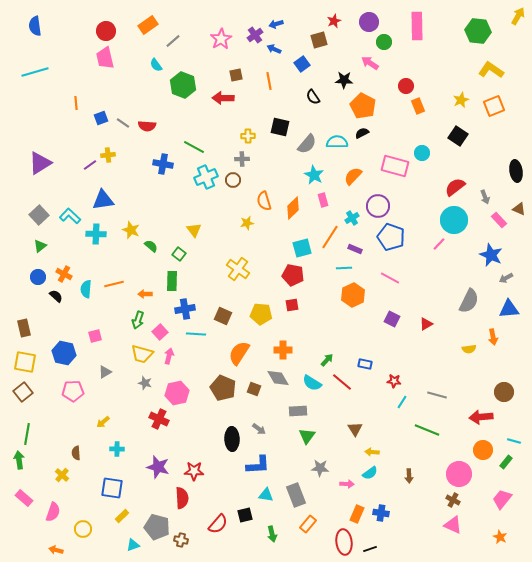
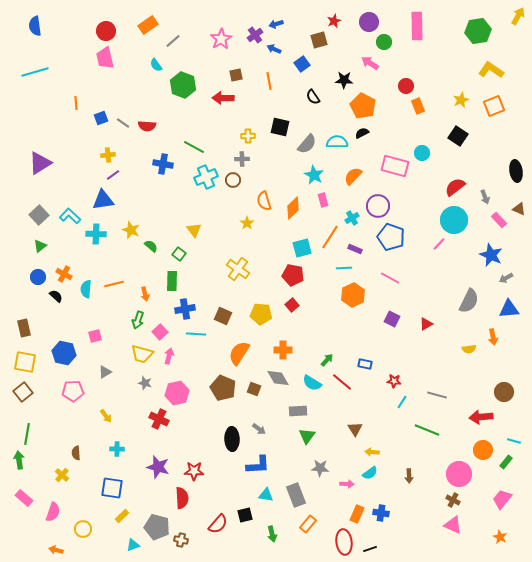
green hexagon at (478, 31): rotated 15 degrees counterclockwise
purple line at (90, 165): moved 23 px right, 10 px down
yellow star at (247, 223): rotated 24 degrees counterclockwise
orange arrow at (145, 294): rotated 104 degrees counterclockwise
red square at (292, 305): rotated 32 degrees counterclockwise
yellow arrow at (103, 422): moved 3 px right, 6 px up; rotated 88 degrees counterclockwise
